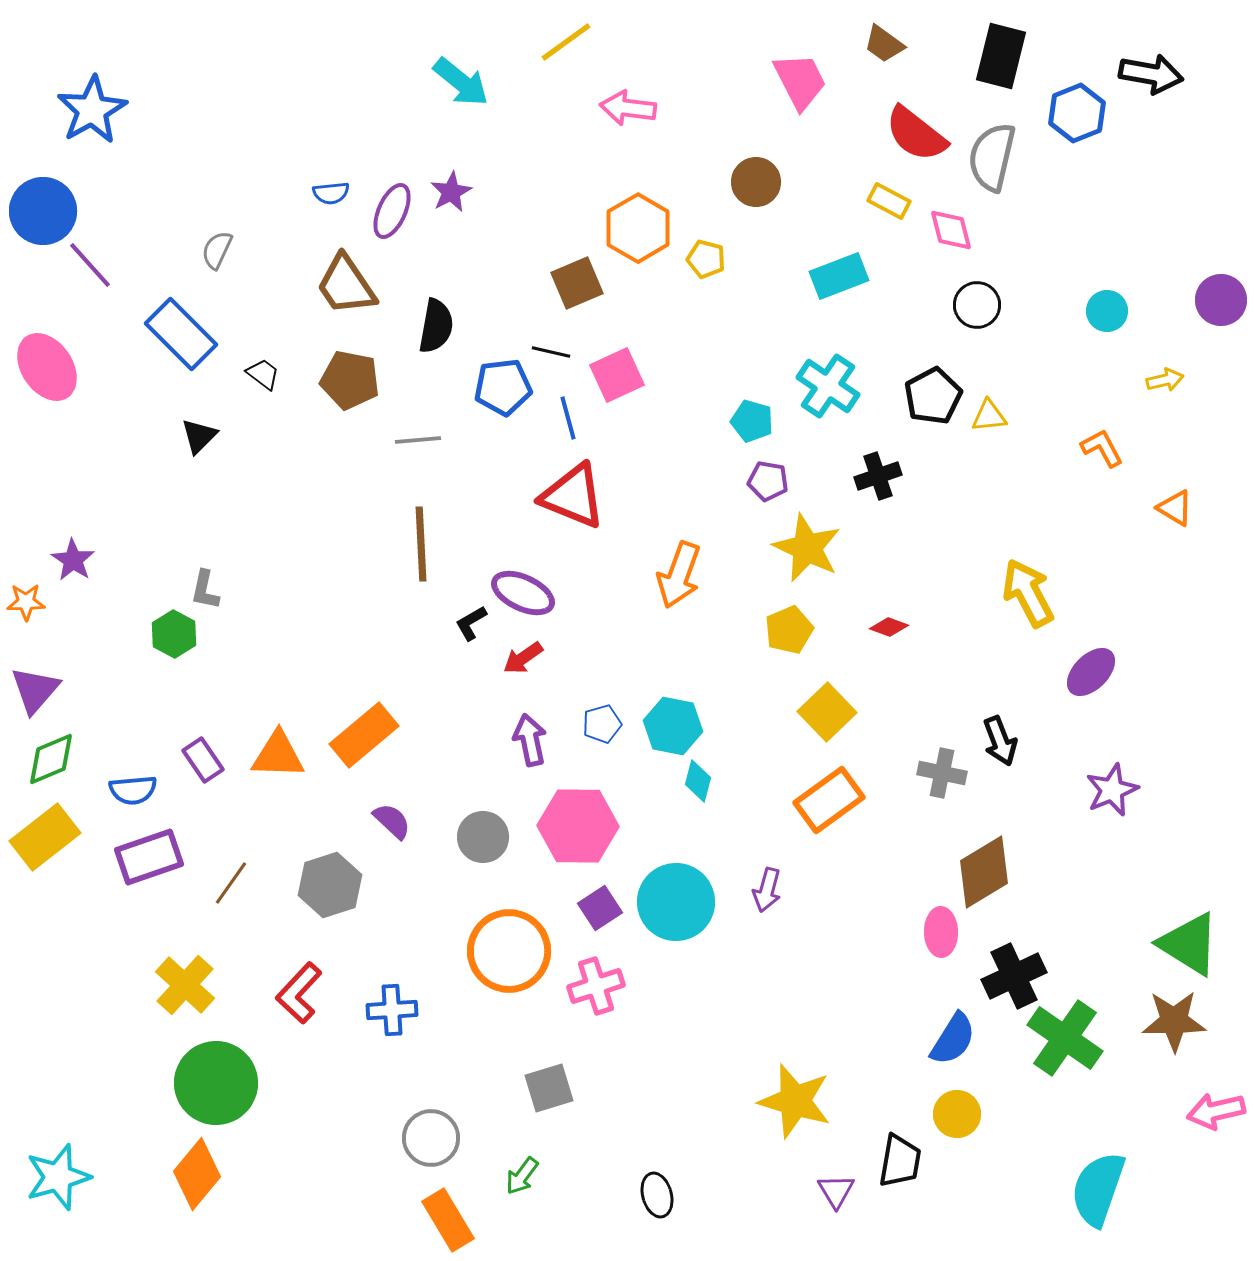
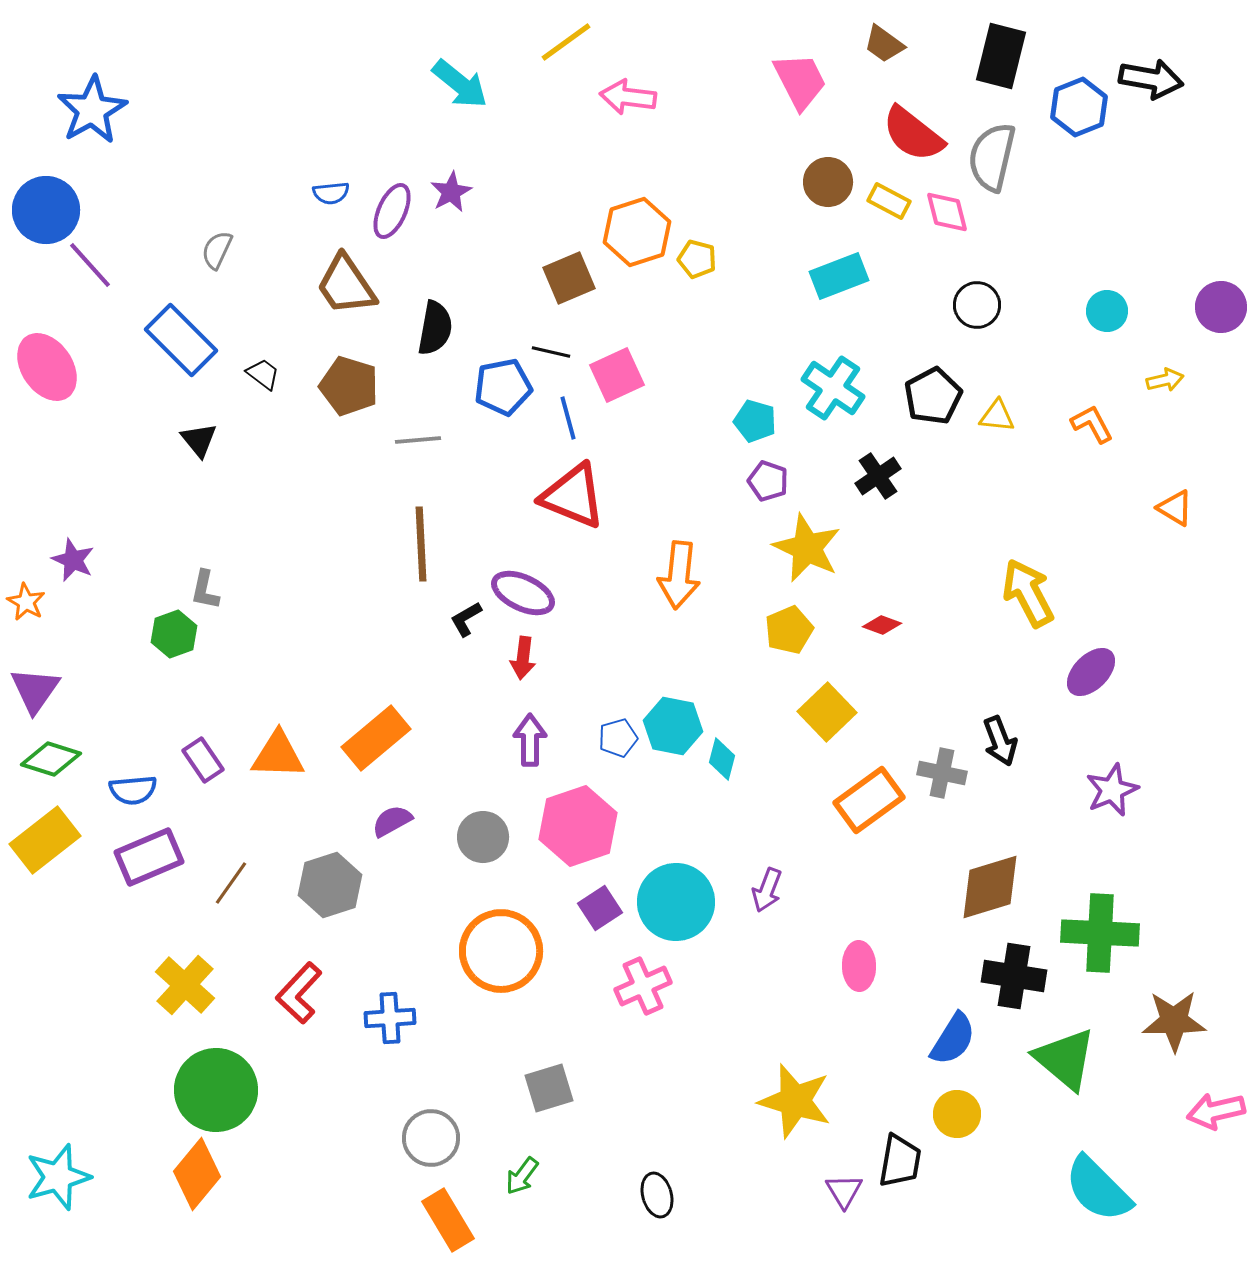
black arrow at (1151, 74): moved 5 px down
cyan arrow at (461, 82): moved 1 px left, 2 px down
pink arrow at (628, 108): moved 11 px up
blue hexagon at (1077, 113): moved 2 px right, 6 px up
red semicircle at (916, 134): moved 3 px left
brown circle at (756, 182): moved 72 px right
blue circle at (43, 211): moved 3 px right, 1 px up
orange hexagon at (638, 228): moved 1 px left, 4 px down; rotated 12 degrees clockwise
pink diamond at (951, 230): moved 4 px left, 18 px up
yellow pentagon at (706, 259): moved 9 px left
brown square at (577, 283): moved 8 px left, 5 px up
purple circle at (1221, 300): moved 7 px down
black semicircle at (436, 326): moved 1 px left, 2 px down
blue rectangle at (181, 334): moved 6 px down
brown pentagon at (350, 380): moved 1 px left, 6 px down; rotated 6 degrees clockwise
cyan cross at (828, 386): moved 5 px right, 2 px down
blue pentagon at (503, 387): rotated 4 degrees counterclockwise
yellow triangle at (989, 416): moved 8 px right; rotated 12 degrees clockwise
cyan pentagon at (752, 421): moved 3 px right
black triangle at (199, 436): moved 4 px down; rotated 24 degrees counterclockwise
orange L-shape at (1102, 448): moved 10 px left, 24 px up
black cross at (878, 476): rotated 15 degrees counterclockwise
purple pentagon at (768, 481): rotated 9 degrees clockwise
purple star at (73, 560): rotated 9 degrees counterclockwise
orange arrow at (679, 575): rotated 14 degrees counterclockwise
orange star at (26, 602): rotated 30 degrees clockwise
black L-shape at (471, 623): moved 5 px left, 4 px up
red diamond at (889, 627): moved 7 px left, 2 px up
green hexagon at (174, 634): rotated 12 degrees clockwise
red arrow at (523, 658): rotated 48 degrees counterclockwise
purple triangle at (35, 690): rotated 6 degrees counterclockwise
blue pentagon at (602, 724): moved 16 px right, 14 px down
orange rectangle at (364, 735): moved 12 px right, 3 px down
purple arrow at (530, 740): rotated 12 degrees clockwise
green diamond at (51, 759): rotated 40 degrees clockwise
cyan diamond at (698, 781): moved 24 px right, 22 px up
orange rectangle at (829, 800): moved 40 px right
purple semicircle at (392, 821): rotated 72 degrees counterclockwise
pink hexagon at (578, 826): rotated 20 degrees counterclockwise
yellow rectangle at (45, 837): moved 3 px down
purple rectangle at (149, 857): rotated 4 degrees counterclockwise
brown diamond at (984, 872): moved 6 px right, 15 px down; rotated 14 degrees clockwise
purple arrow at (767, 890): rotated 6 degrees clockwise
pink ellipse at (941, 932): moved 82 px left, 34 px down
green triangle at (1189, 944): moved 124 px left, 115 px down; rotated 8 degrees clockwise
orange circle at (509, 951): moved 8 px left
black cross at (1014, 976): rotated 34 degrees clockwise
pink cross at (596, 986): moved 47 px right; rotated 6 degrees counterclockwise
blue cross at (392, 1010): moved 2 px left, 8 px down
green cross at (1065, 1038): moved 35 px right, 105 px up; rotated 32 degrees counterclockwise
green circle at (216, 1083): moved 7 px down
cyan semicircle at (1098, 1189): rotated 64 degrees counterclockwise
purple triangle at (836, 1191): moved 8 px right
